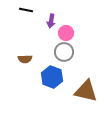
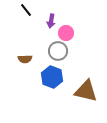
black line: rotated 40 degrees clockwise
gray circle: moved 6 px left, 1 px up
